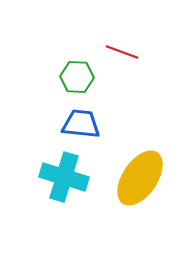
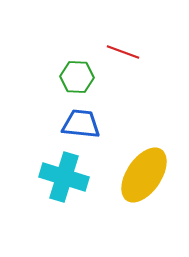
red line: moved 1 px right
yellow ellipse: moved 4 px right, 3 px up
